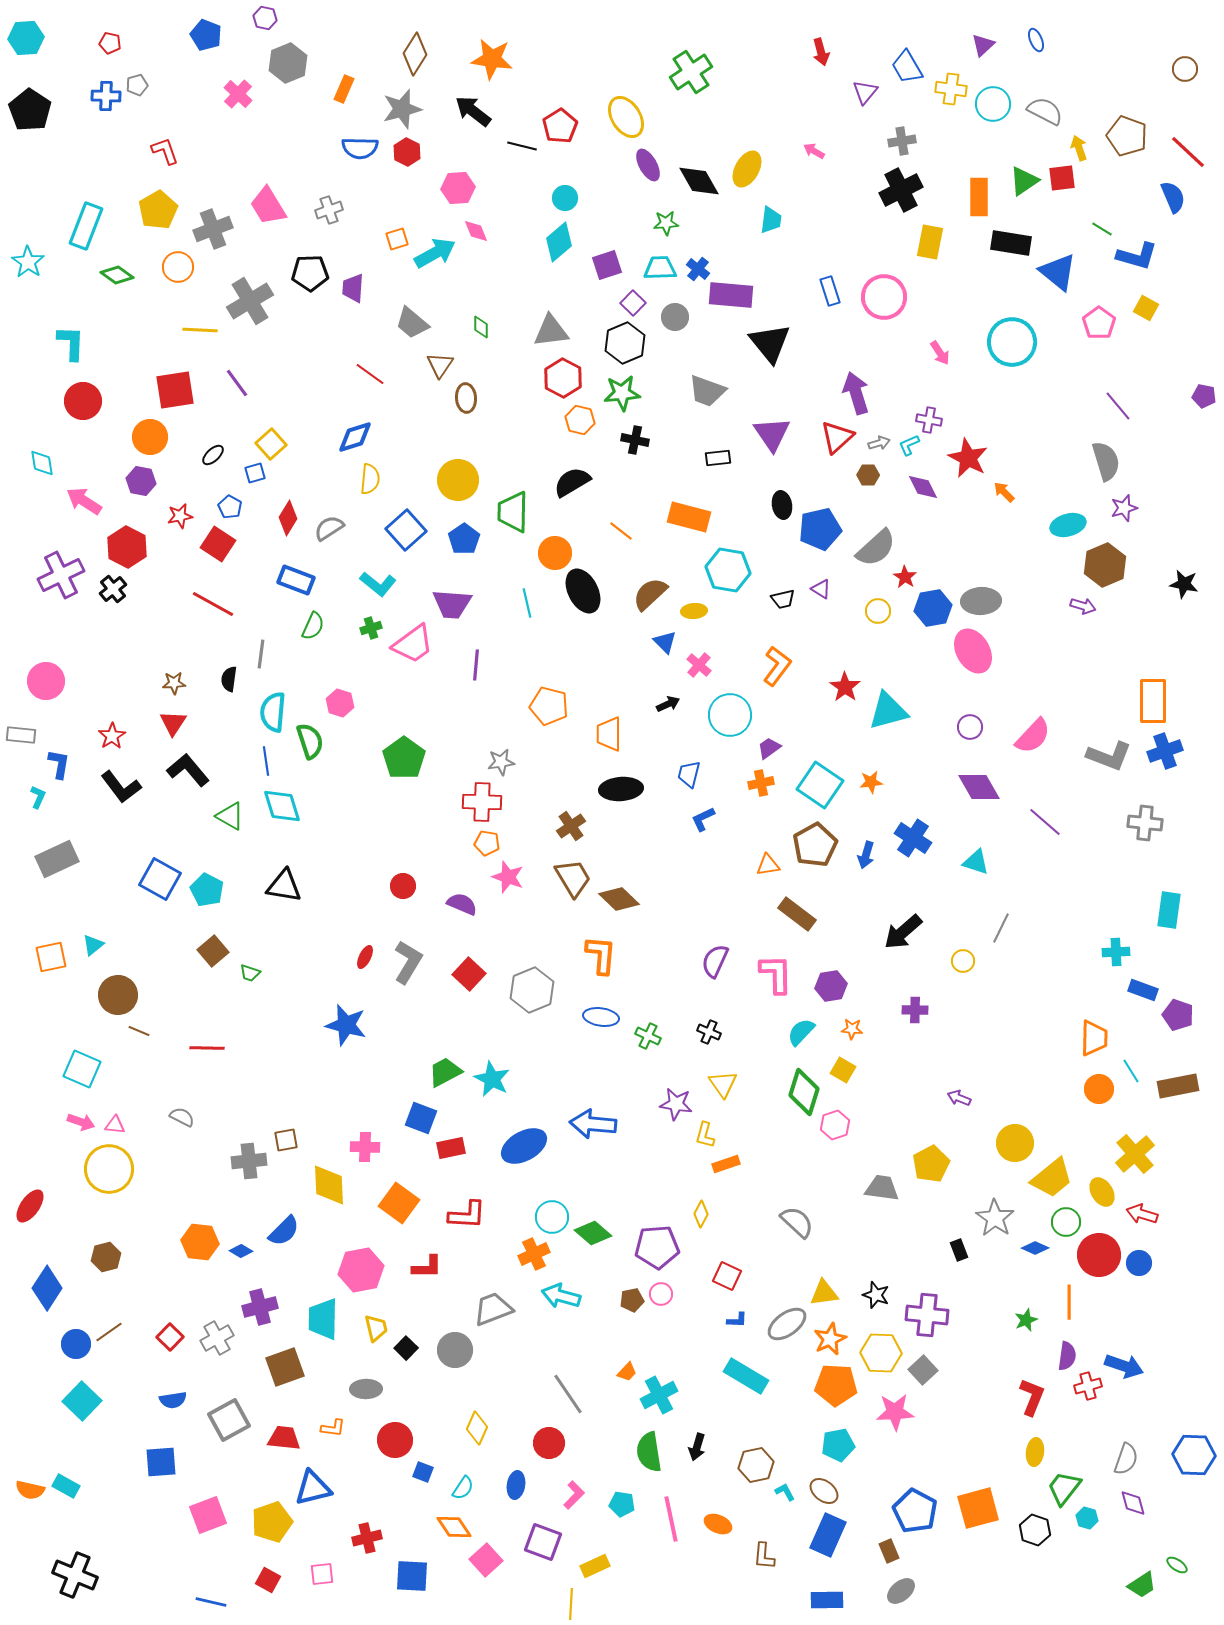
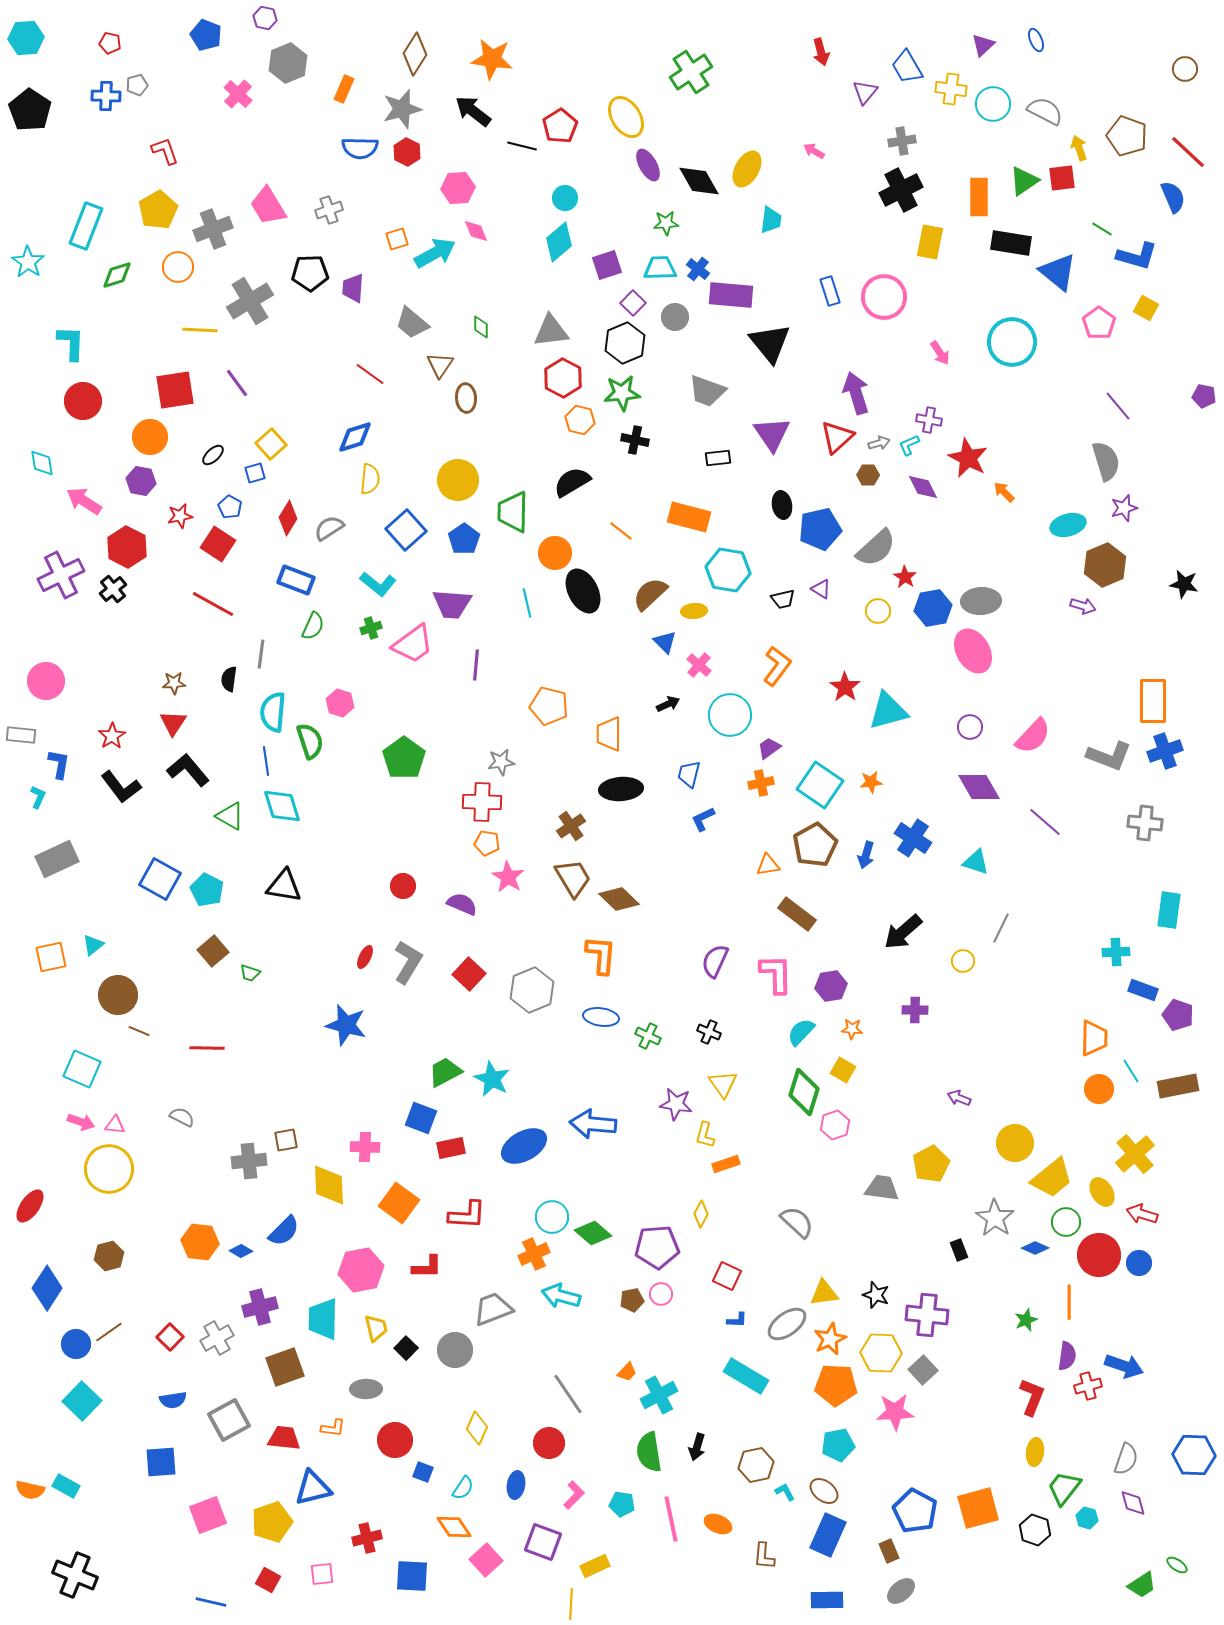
green diamond at (117, 275): rotated 52 degrees counterclockwise
pink star at (508, 877): rotated 12 degrees clockwise
brown hexagon at (106, 1257): moved 3 px right, 1 px up
